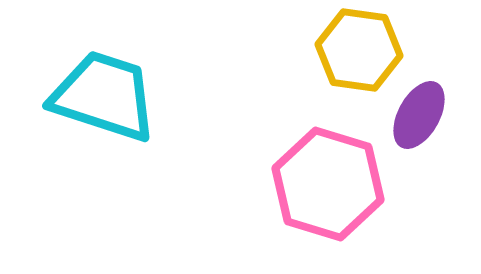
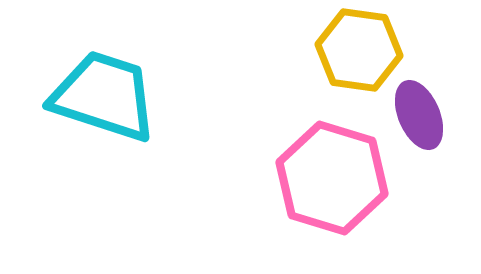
purple ellipse: rotated 52 degrees counterclockwise
pink hexagon: moved 4 px right, 6 px up
